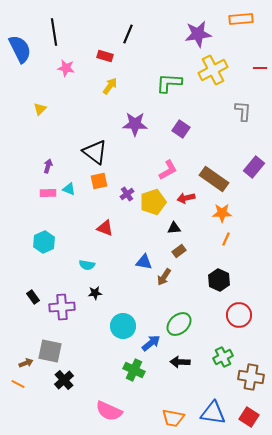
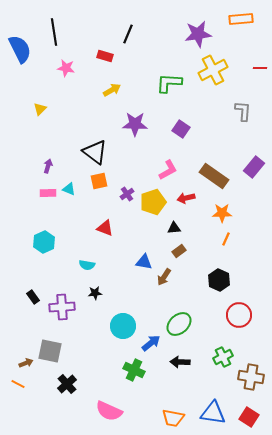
yellow arrow at (110, 86): moved 2 px right, 4 px down; rotated 24 degrees clockwise
brown rectangle at (214, 179): moved 3 px up
black cross at (64, 380): moved 3 px right, 4 px down
